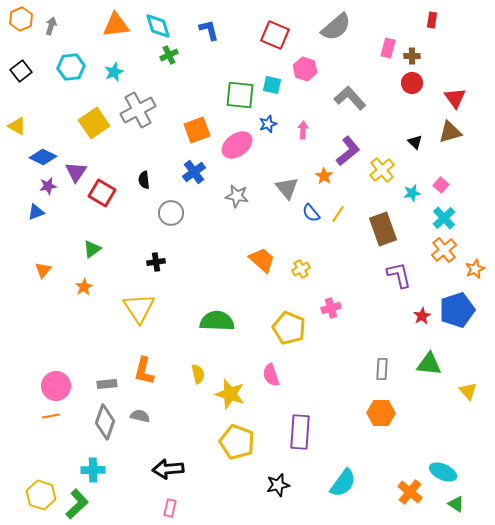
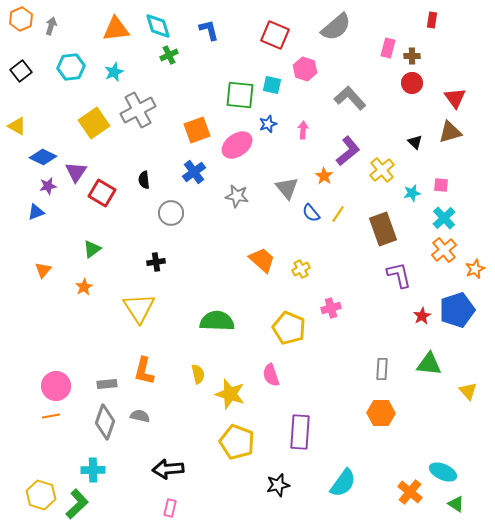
orange triangle at (116, 25): moved 4 px down
pink square at (441, 185): rotated 35 degrees counterclockwise
